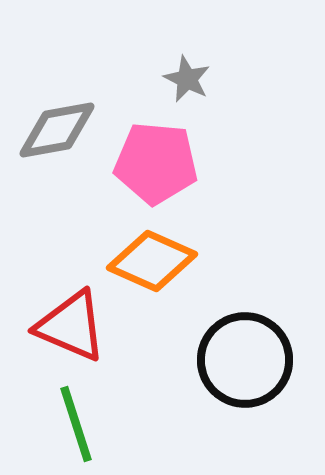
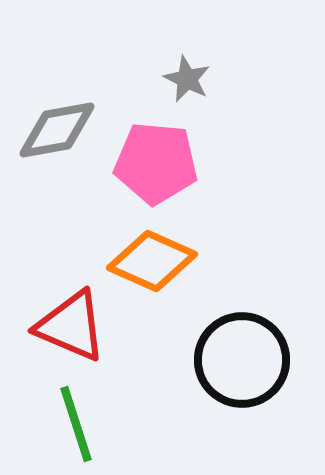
black circle: moved 3 px left
